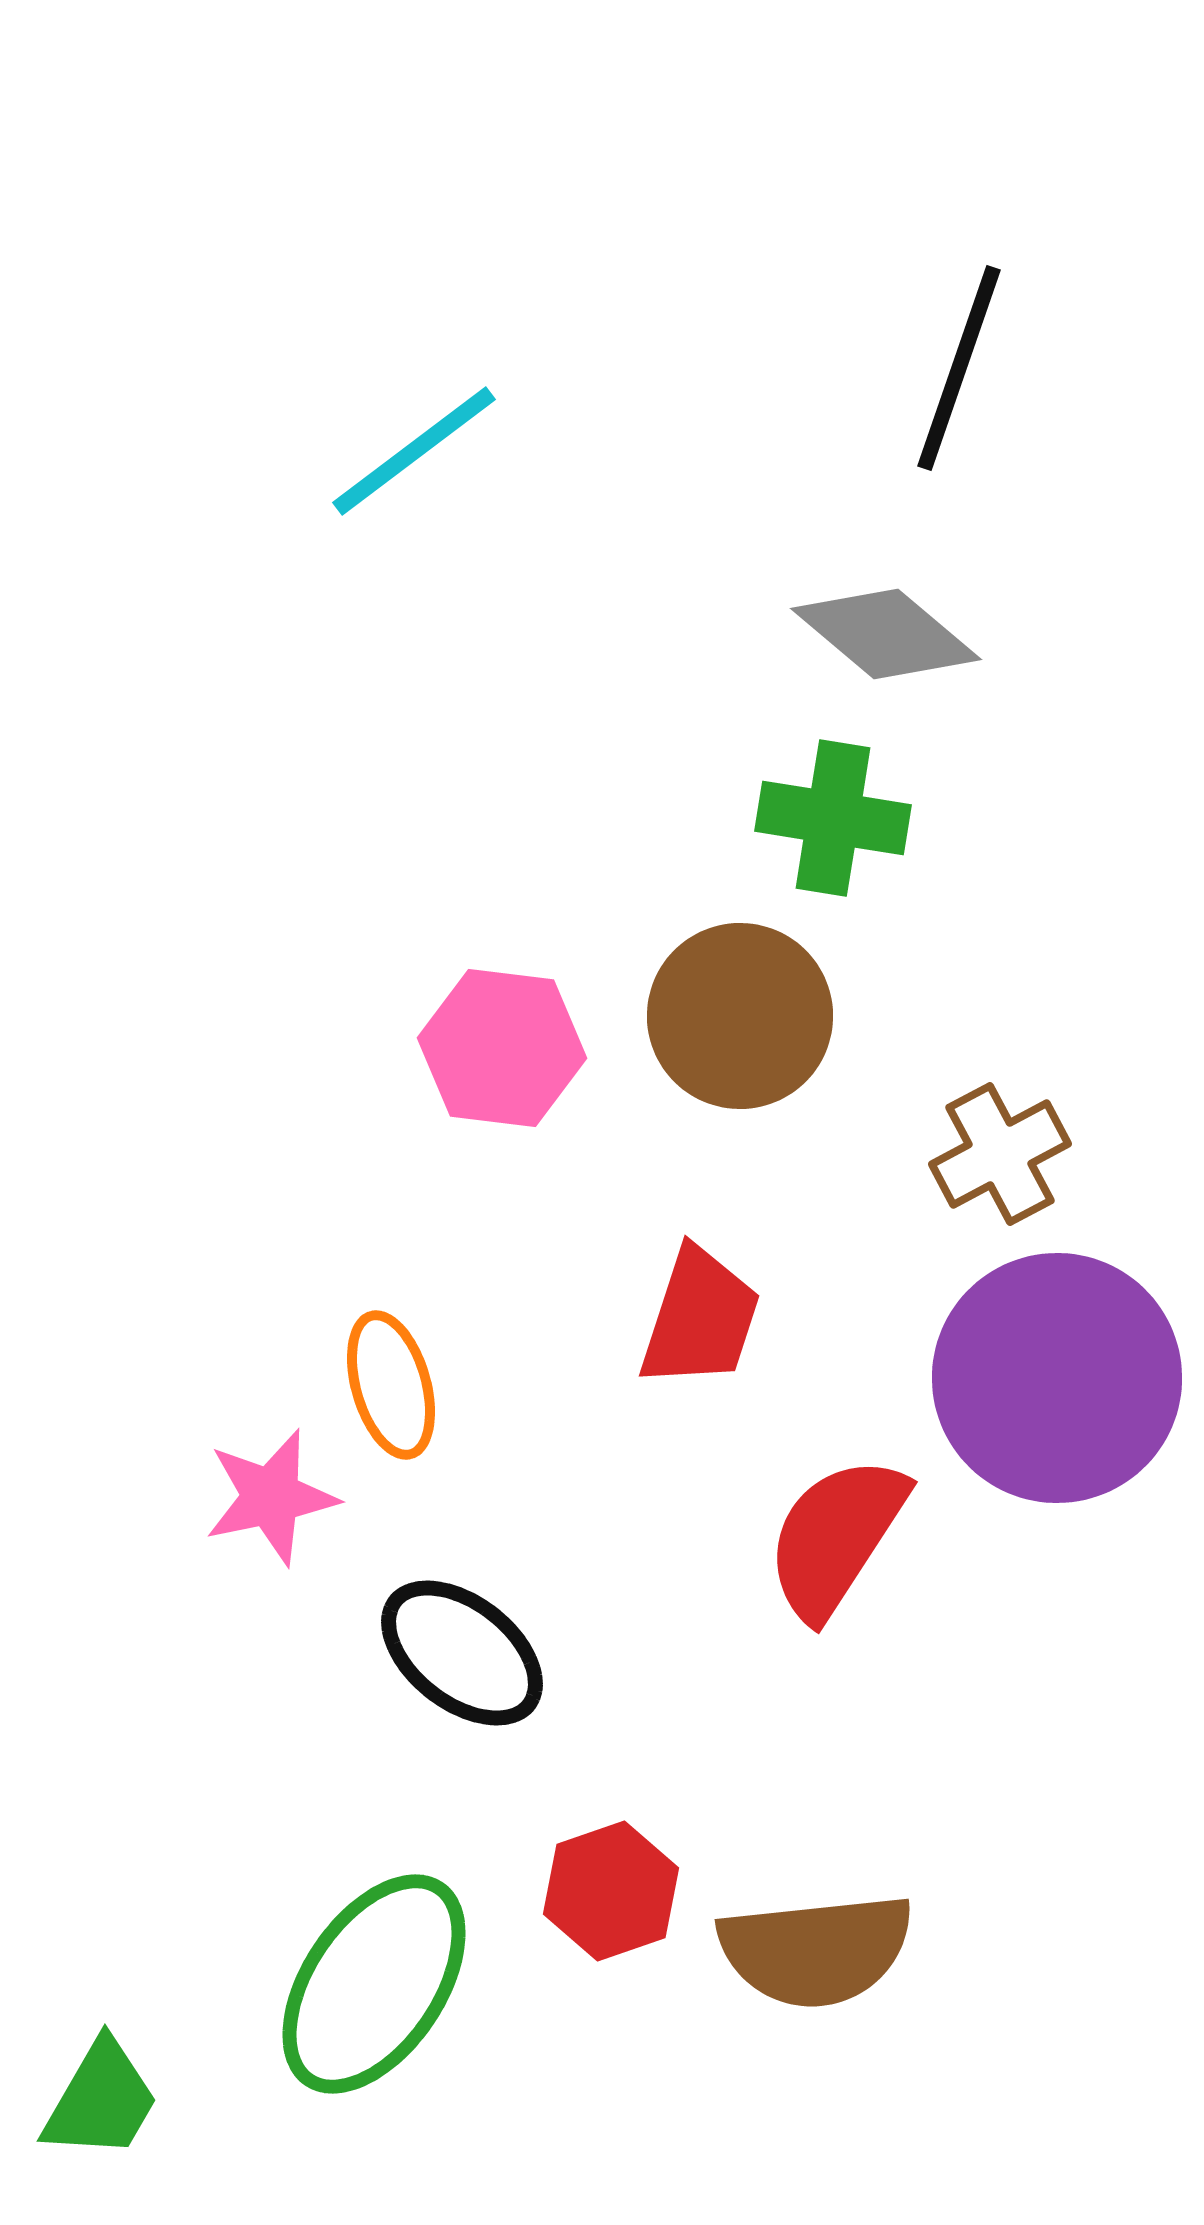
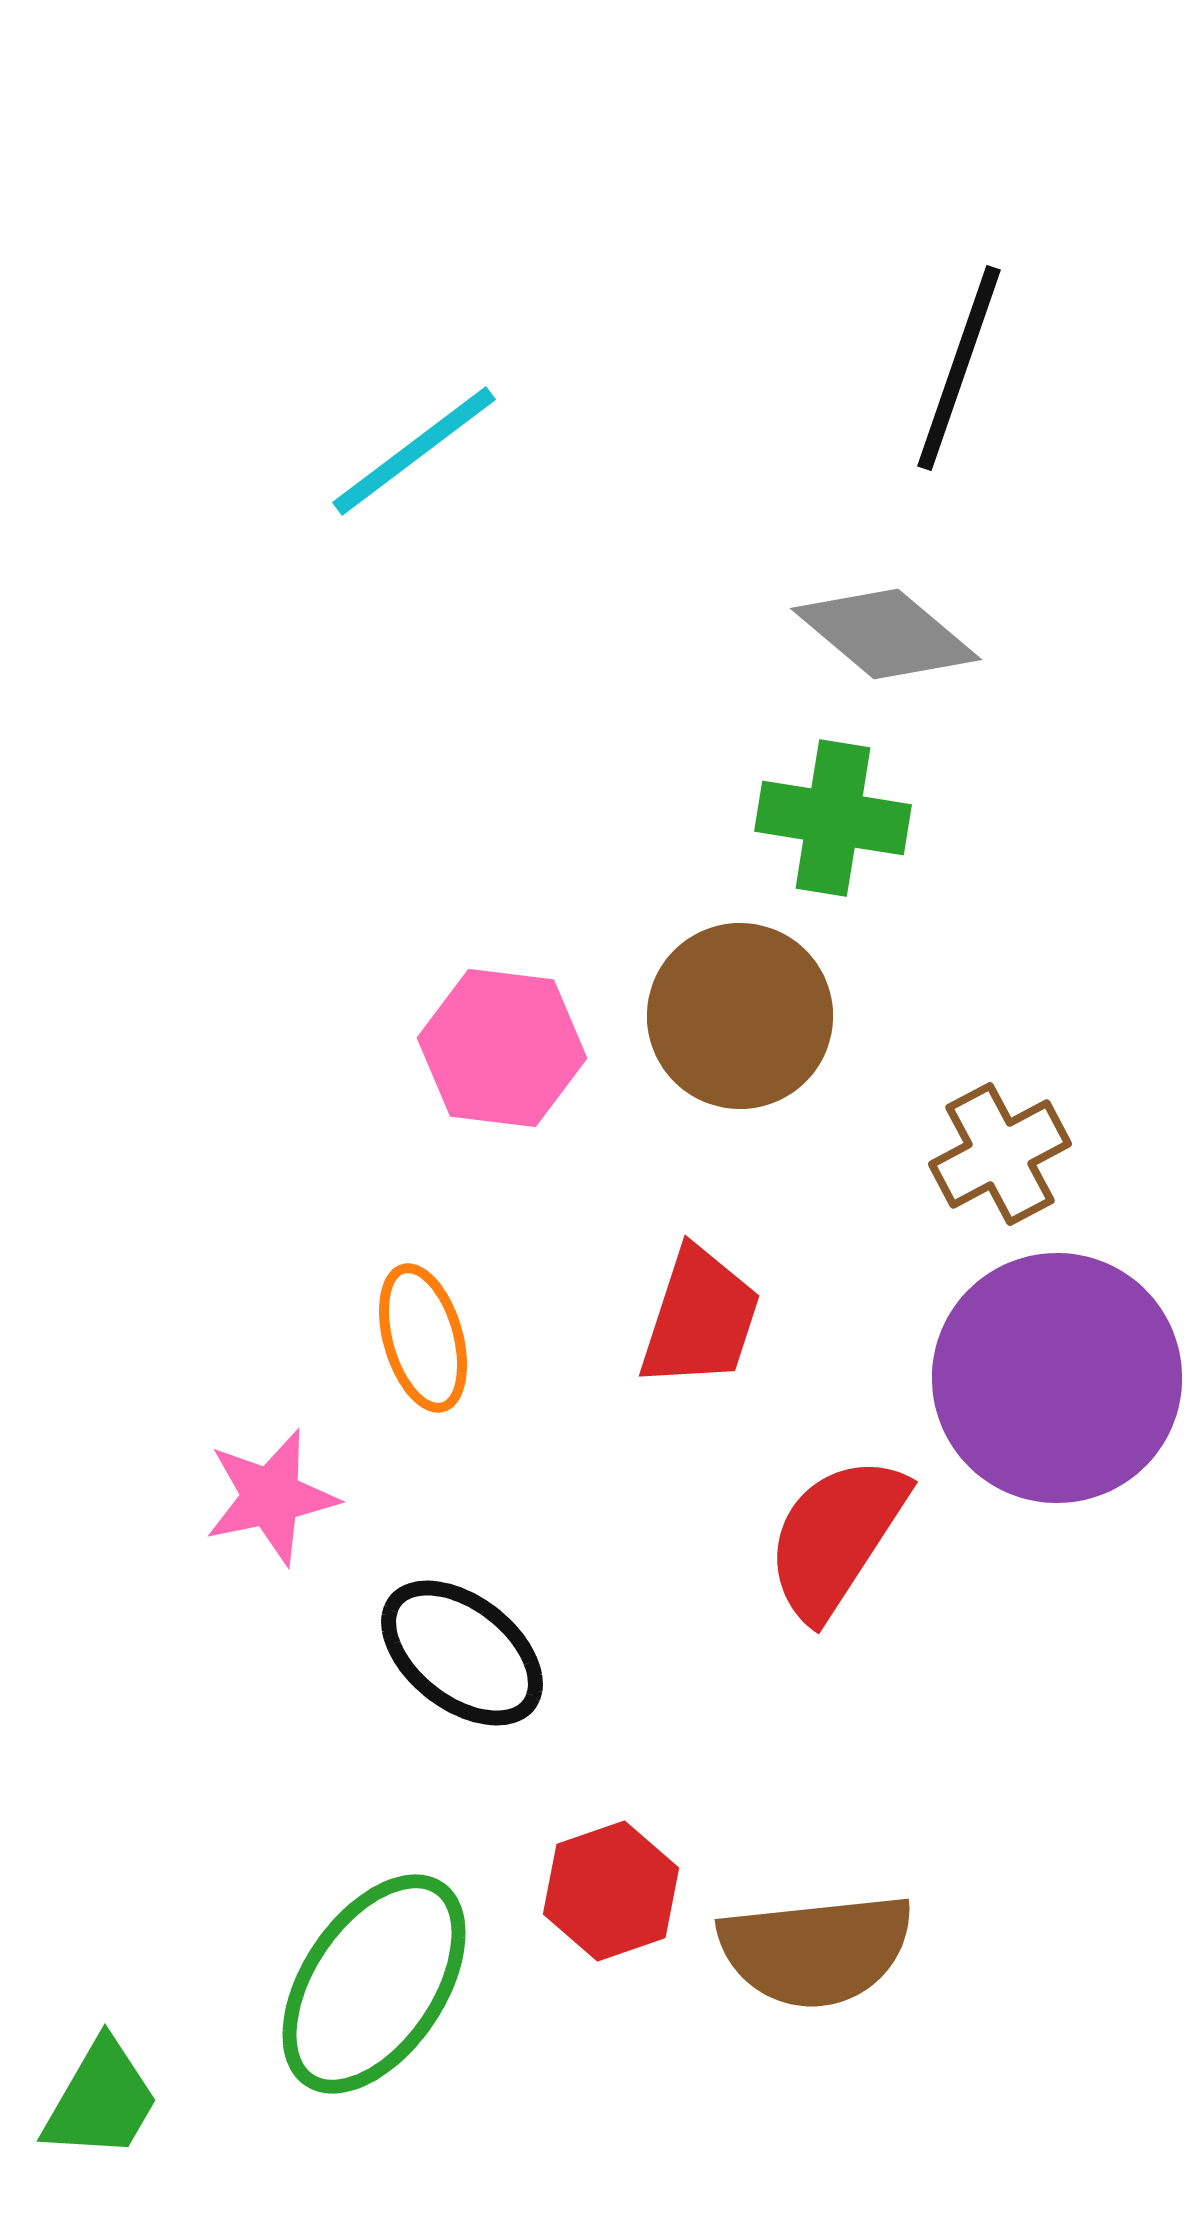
orange ellipse: moved 32 px right, 47 px up
